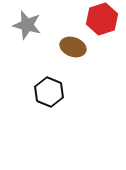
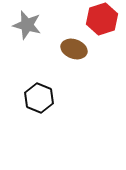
brown ellipse: moved 1 px right, 2 px down
black hexagon: moved 10 px left, 6 px down
